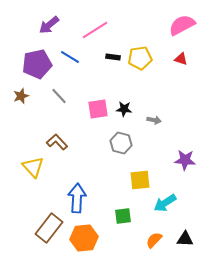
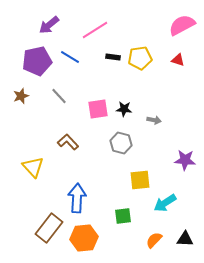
red triangle: moved 3 px left, 1 px down
purple pentagon: moved 3 px up
brown L-shape: moved 11 px right
